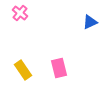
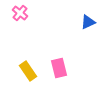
blue triangle: moved 2 px left
yellow rectangle: moved 5 px right, 1 px down
